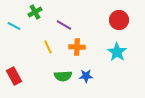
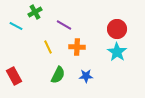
red circle: moved 2 px left, 9 px down
cyan line: moved 2 px right
green semicircle: moved 5 px left, 1 px up; rotated 60 degrees counterclockwise
